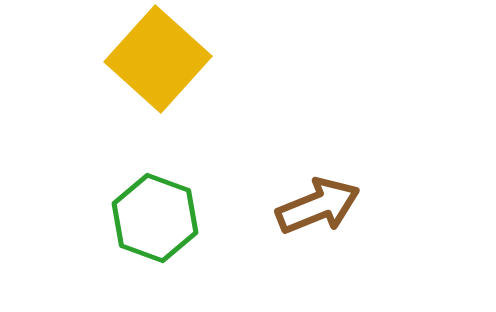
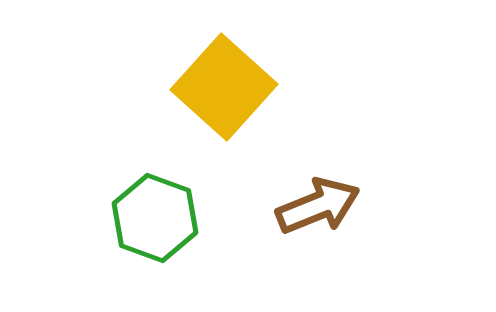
yellow square: moved 66 px right, 28 px down
